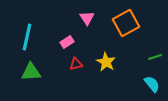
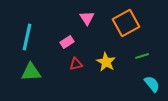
green line: moved 13 px left, 1 px up
